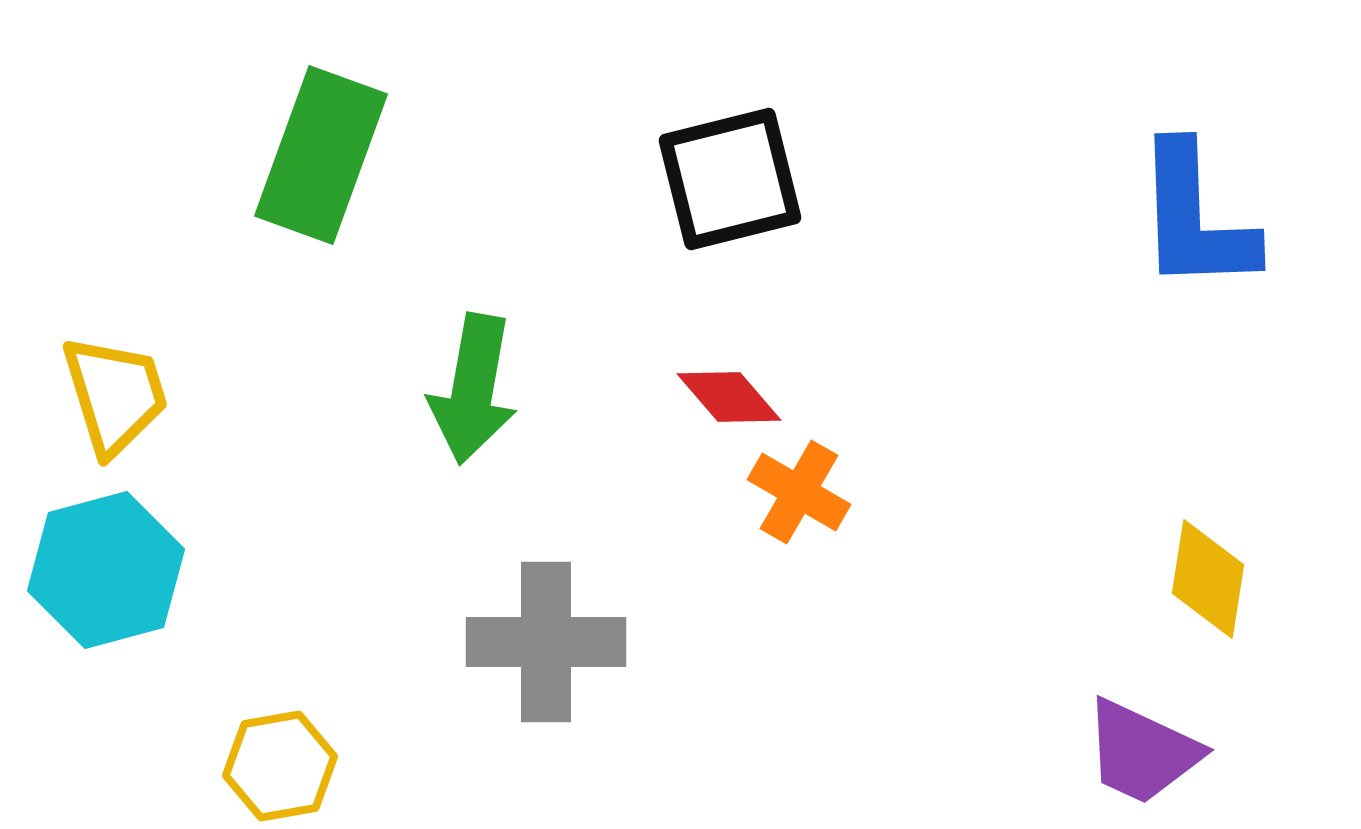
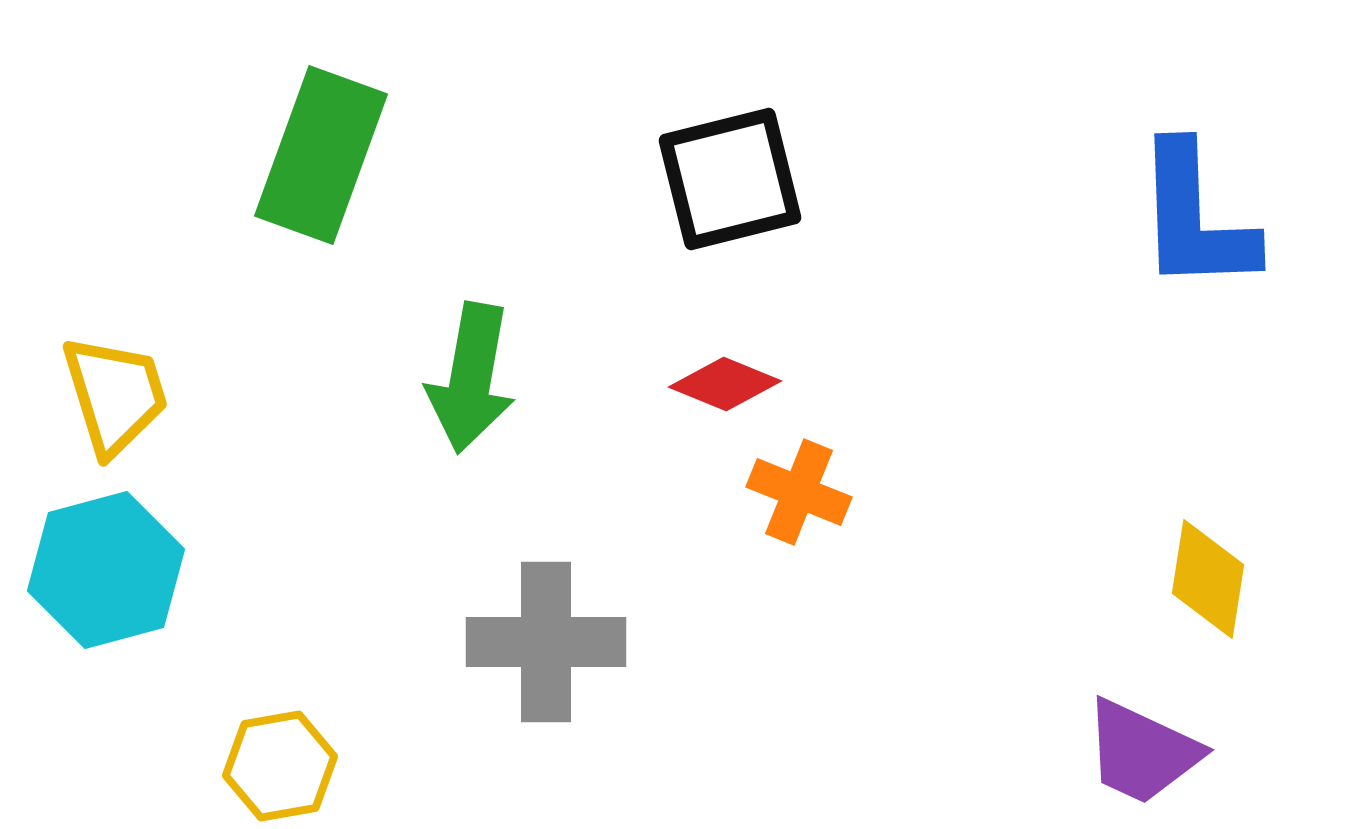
green arrow: moved 2 px left, 11 px up
red diamond: moved 4 px left, 13 px up; rotated 27 degrees counterclockwise
orange cross: rotated 8 degrees counterclockwise
